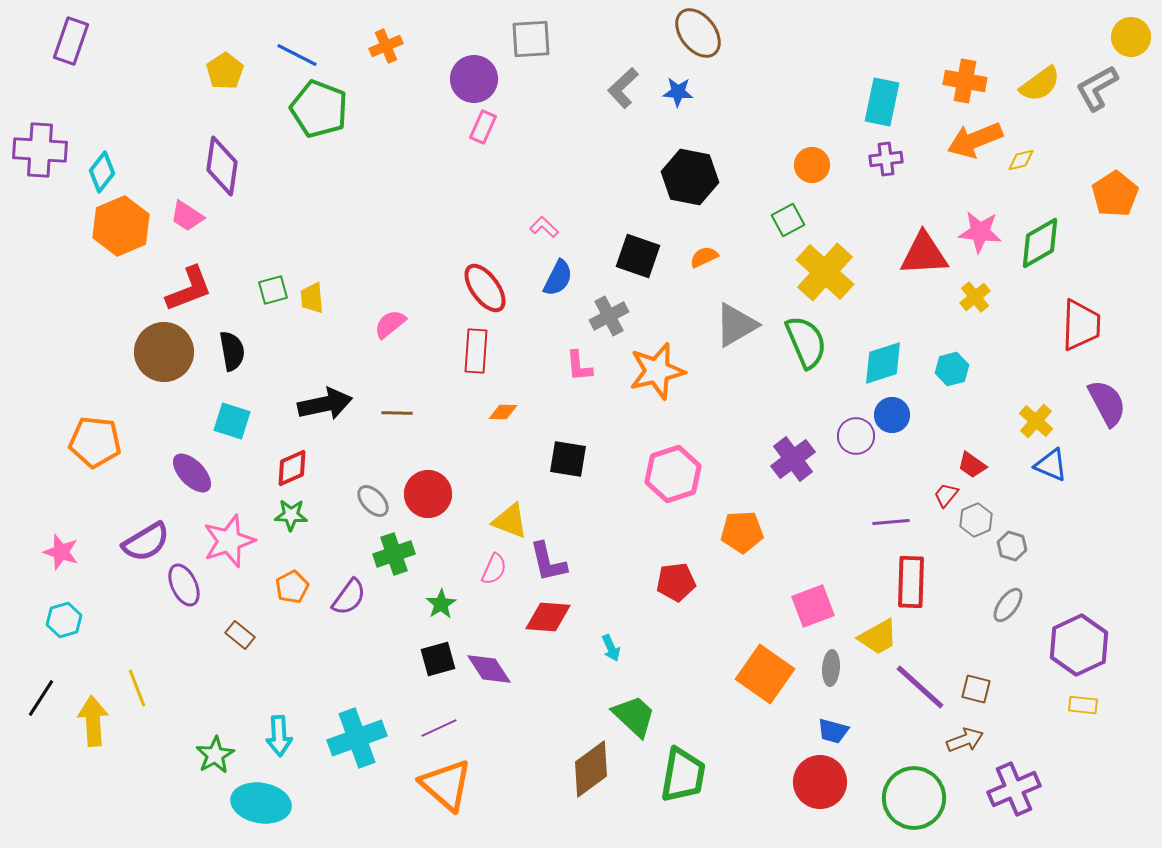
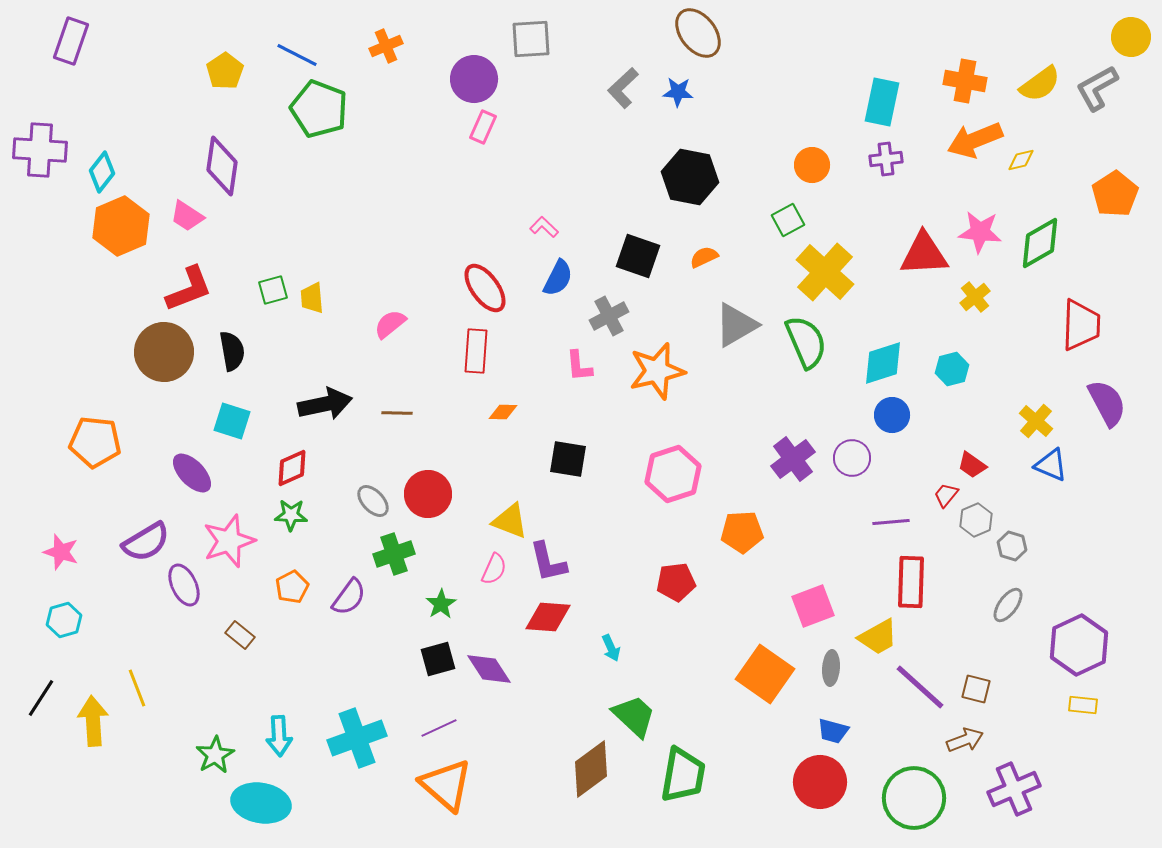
purple circle at (856, 436): moved 4 px left, 22 px down
